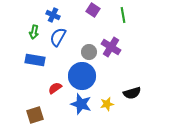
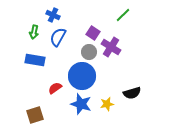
purple square: moved 23 px down
green line: rotated 56 degrees clockwise
